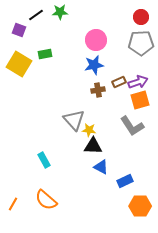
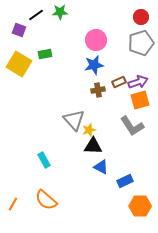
gray pentagon: rotated 15 degrees counterclockwise
yellow star: rotated 24 degrees counterclockwise
